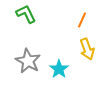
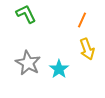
gray star: moved 2 px down
